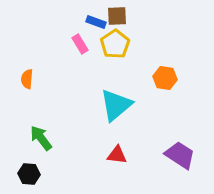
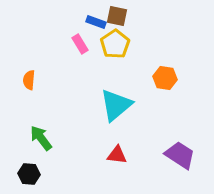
brown square: rotated 15 degrees clockwise
orange semicircle: moved 2 px right, 1 px down
